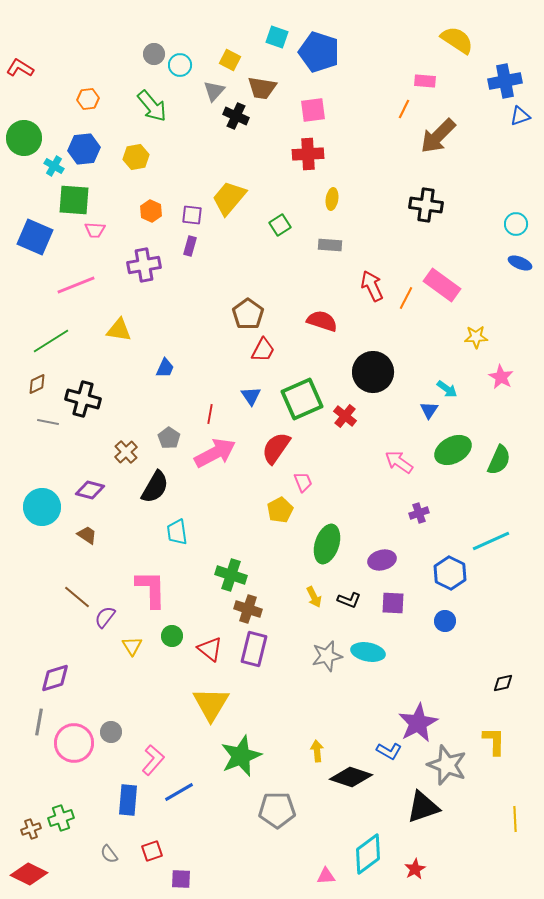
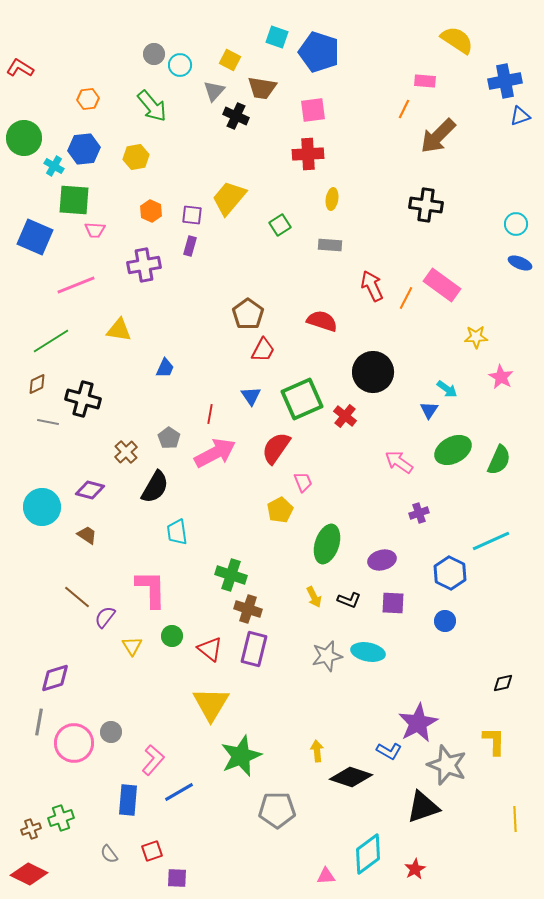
purple square at (181, 879): moved 4 px left, 1 px up
